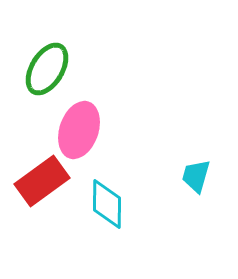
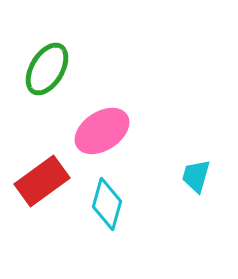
pink ellipse: moved 23 px right, 1 px down; rotated 38 degrees clockwise
cyan diamond: rotated 15 degrees clockwise
